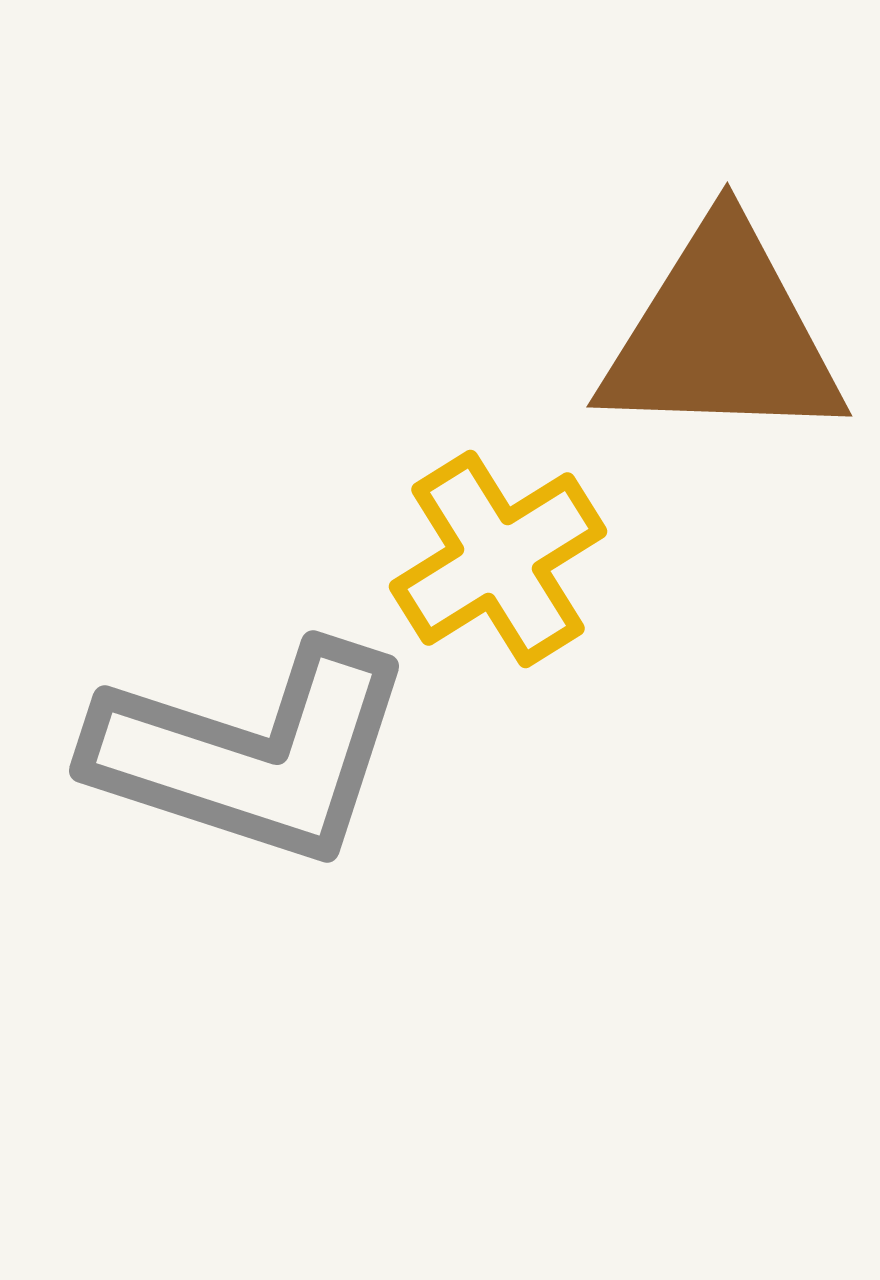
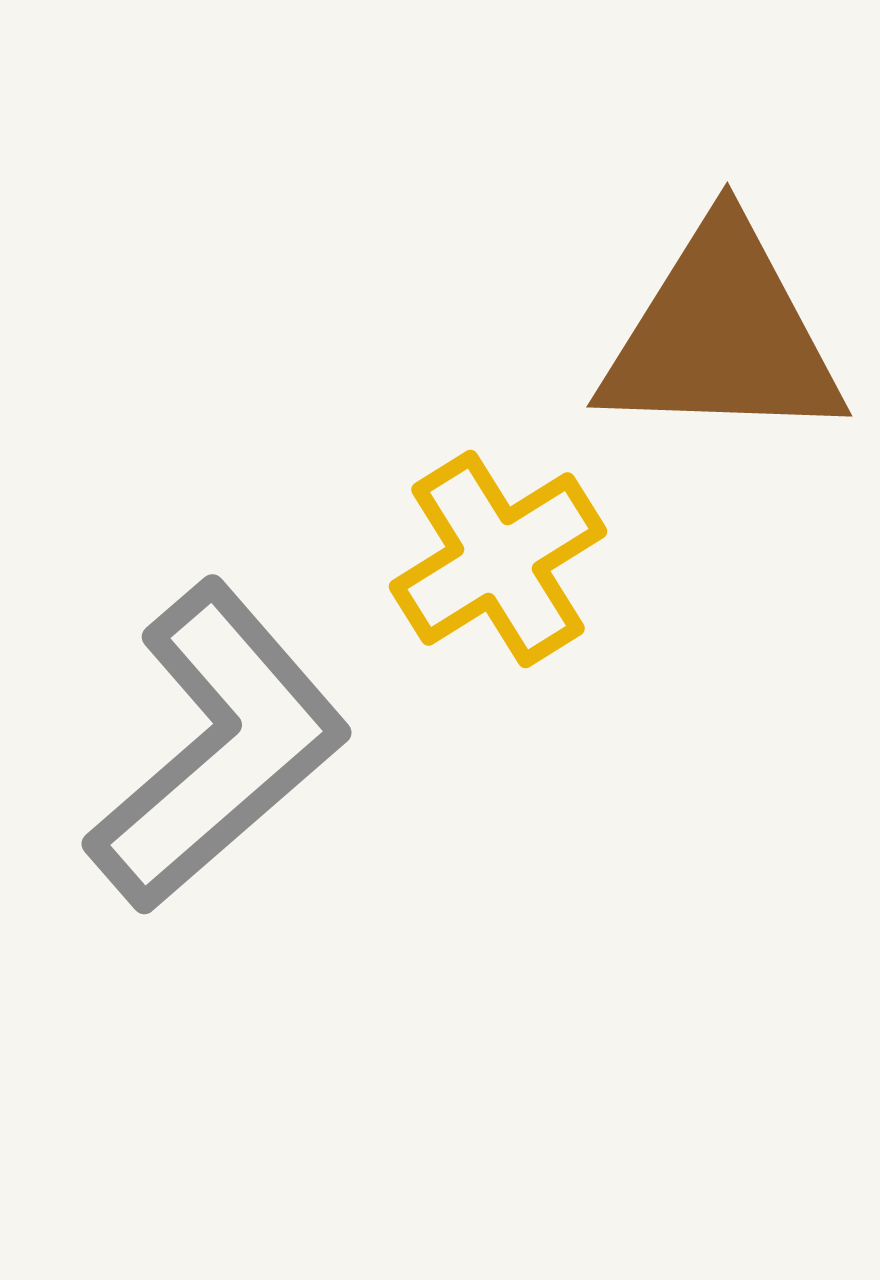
gray L-shape: moved 34 px left, 7 px up; rotated 59 degrees counterclockwise
